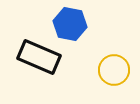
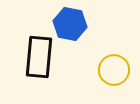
black rectangle: rotated 72 degrees clockwise
